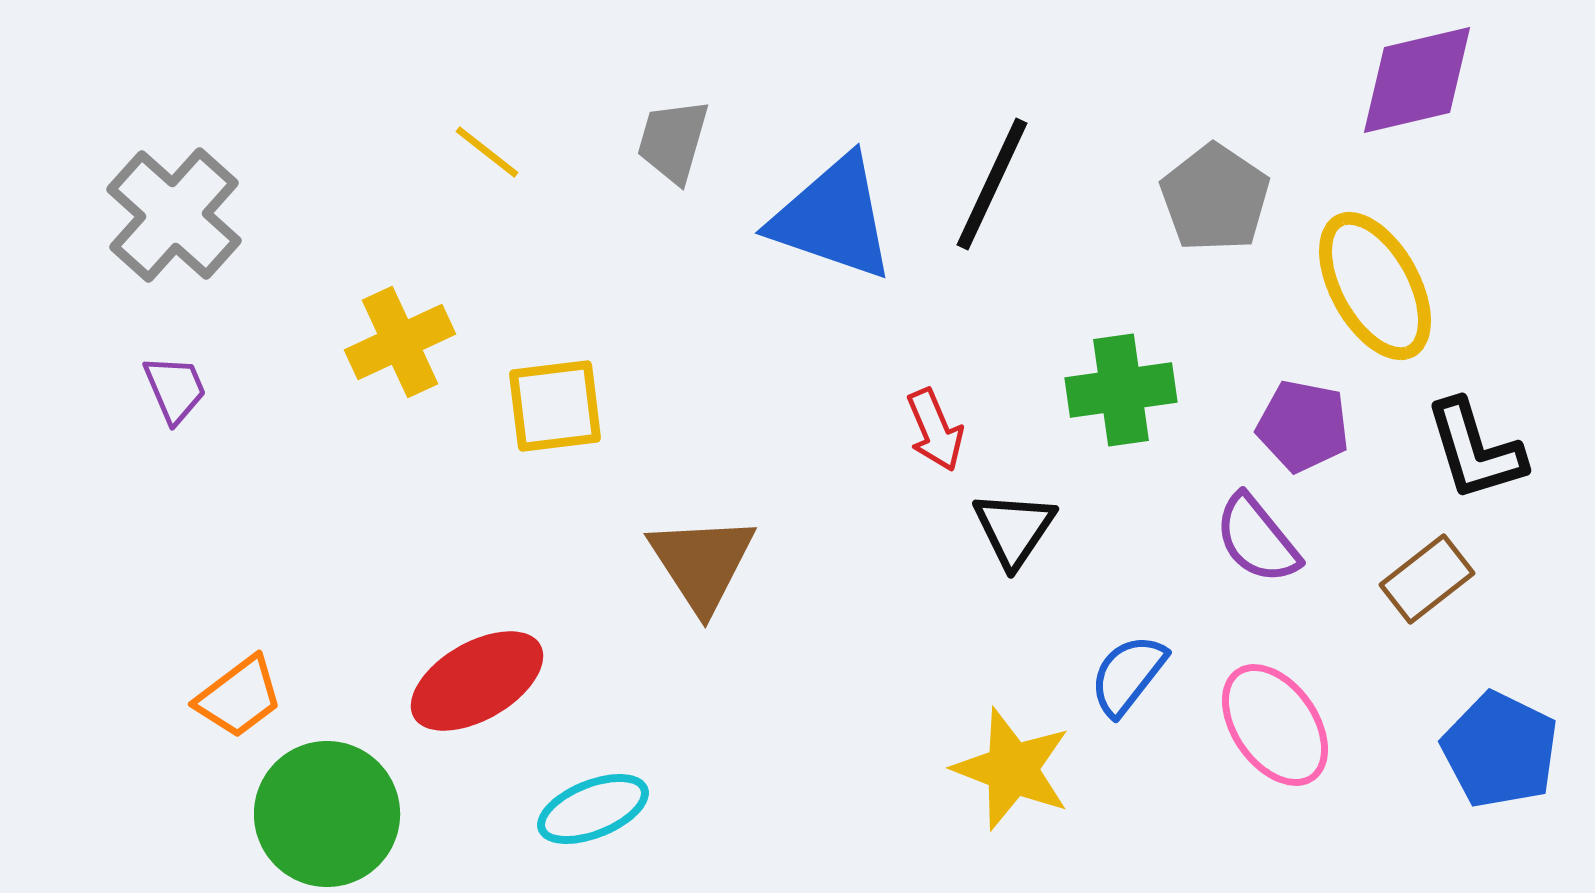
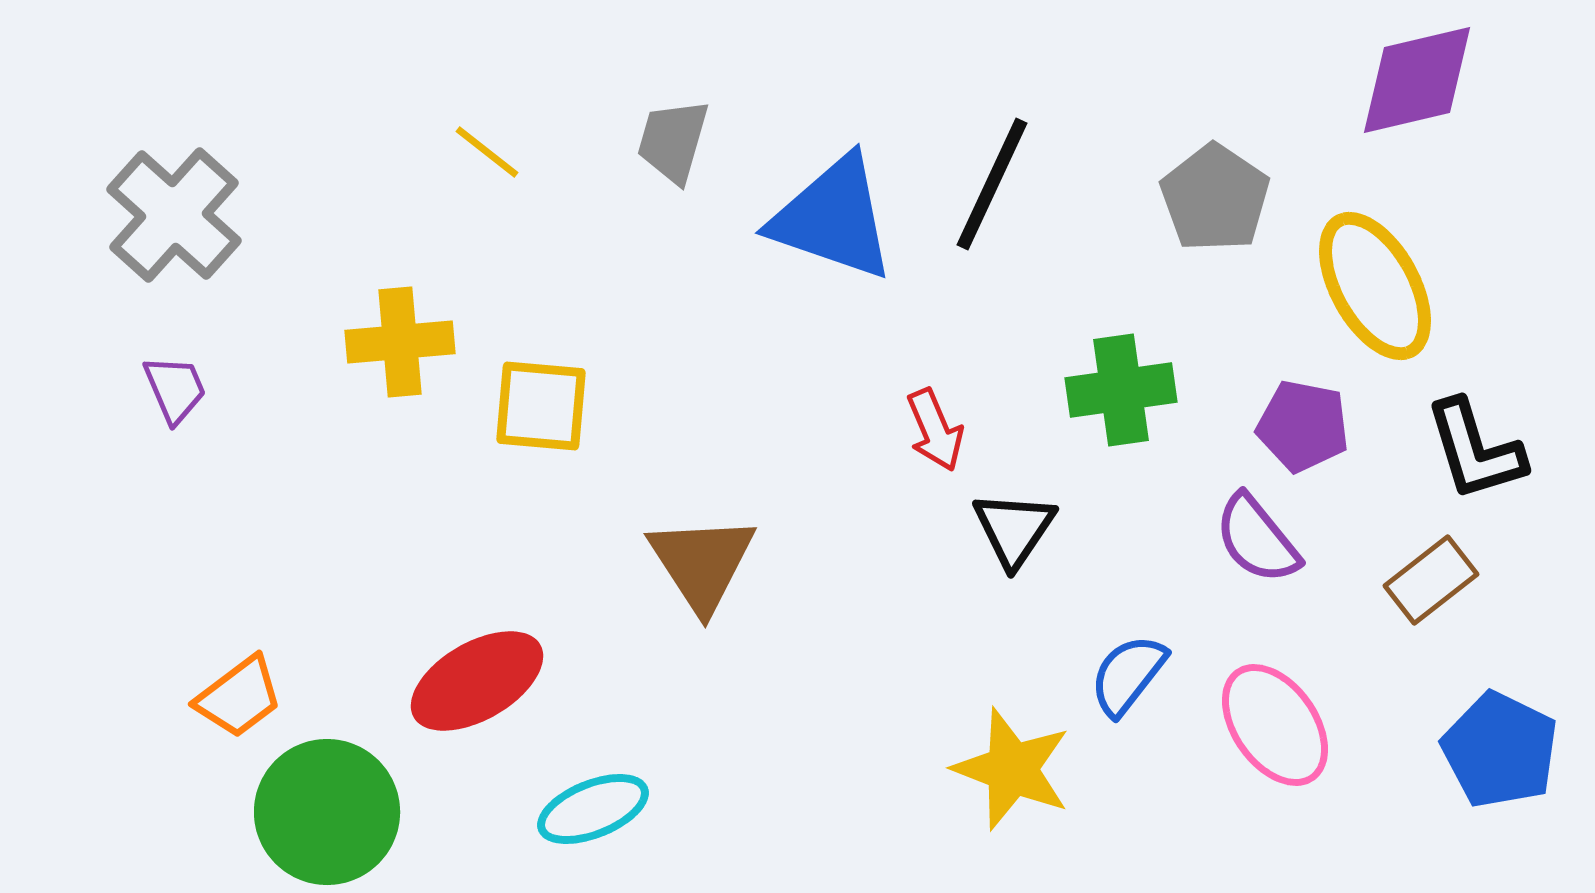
yellow cross: rotated 20 degrees clockwise
yellow square: moved 14 px left; rotated 12 degrees clockwise
brown rectangle: moved 4 px right, 1 px down
green circle: moved 2 px up
